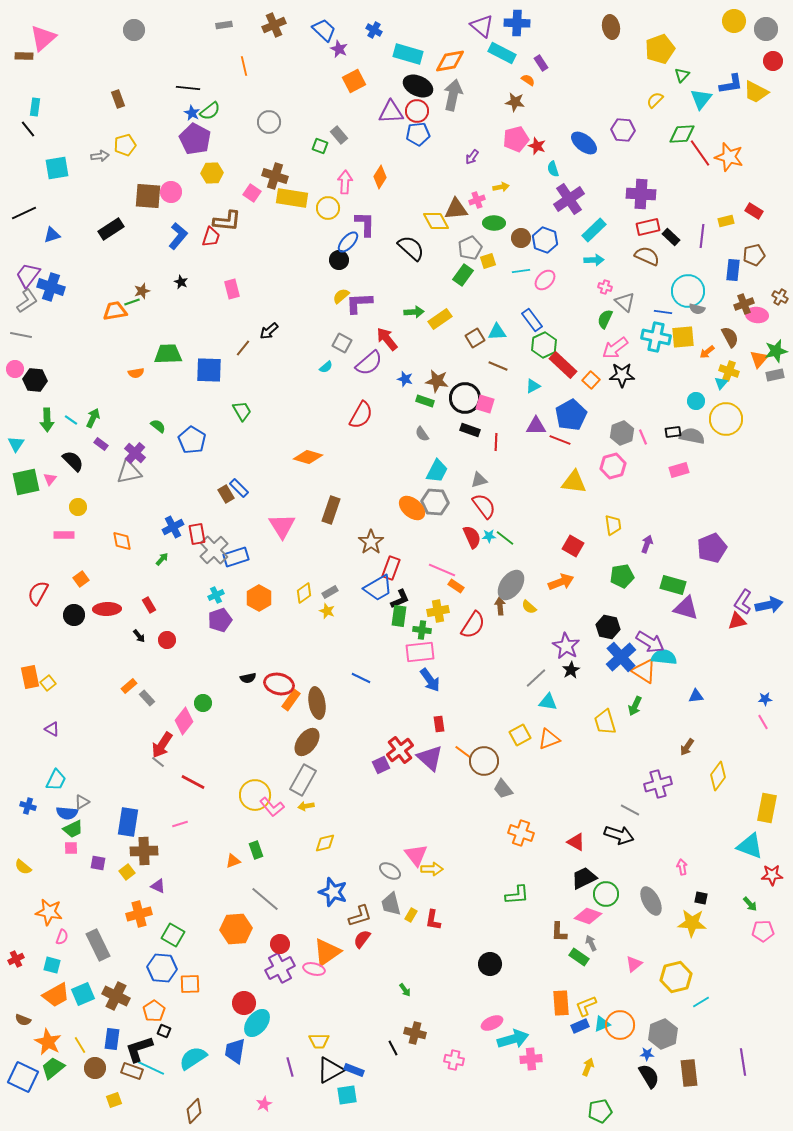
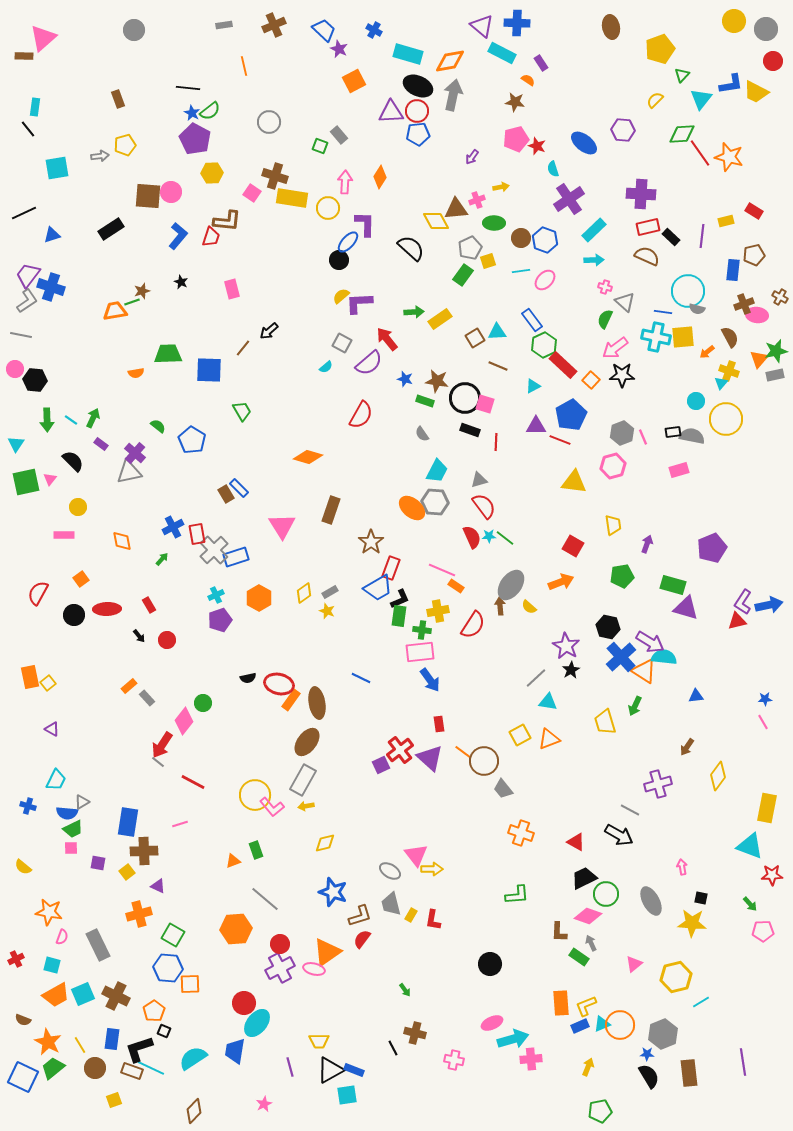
black arrow at (619, 835): rotated 12 degrees clockwise
blue hexagon at (162, 968): moved 6 px right
